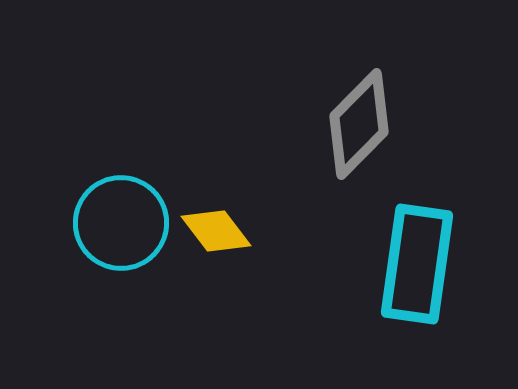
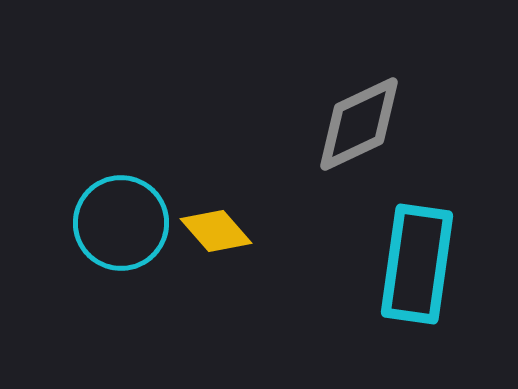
gray diamond: rotated 20 degrees clockwise
yellow diamond: rotated 4 degrees counterclockwise
